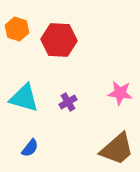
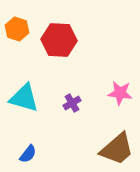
purple cross: moved 4 px right, 1 px down
blue semicircle: moved 2 px left, 6 px down
